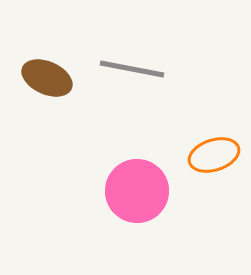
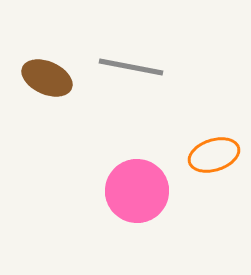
gray line: moved 1 px left, 2 px up
